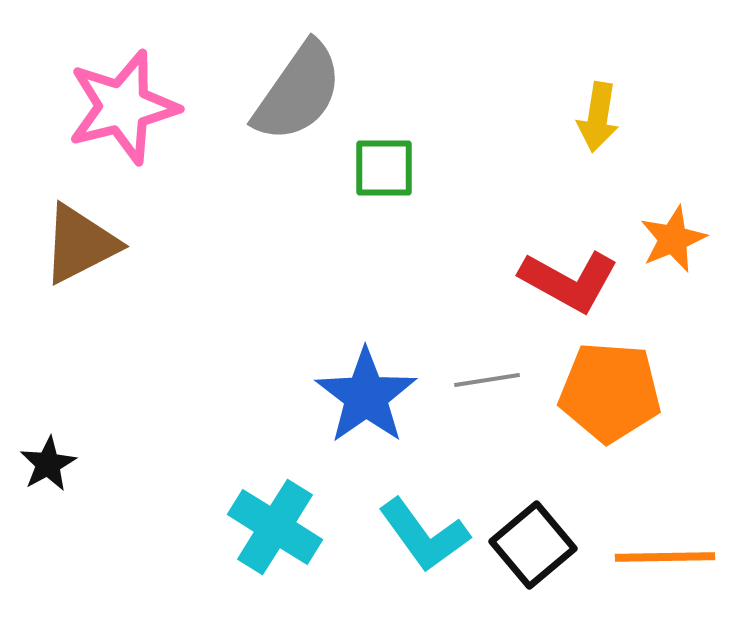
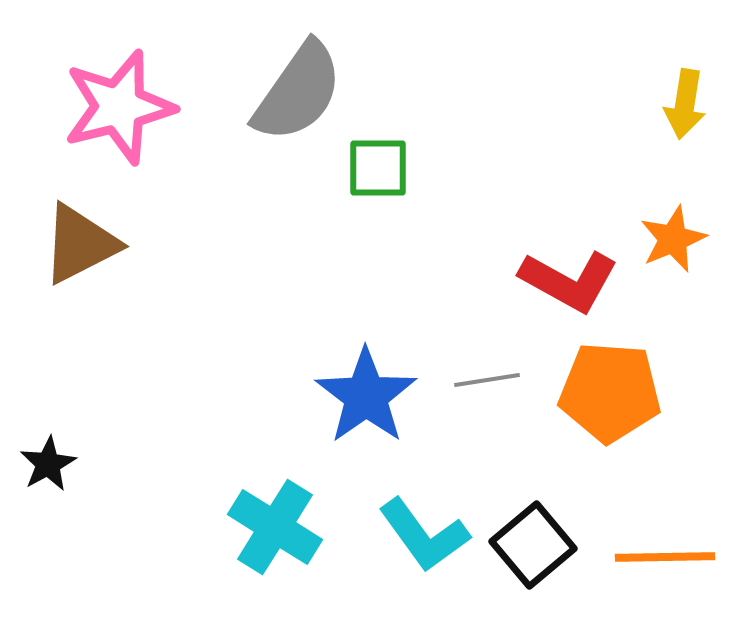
pink star: moved 4 px left
yellow arrow: moved 87 px right, 13 px up
green square: moved 6 px left
